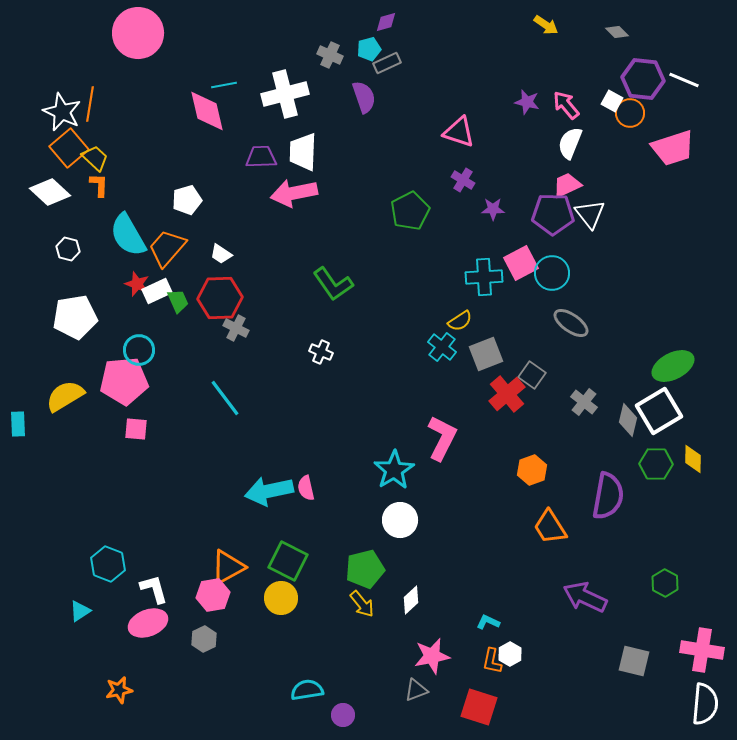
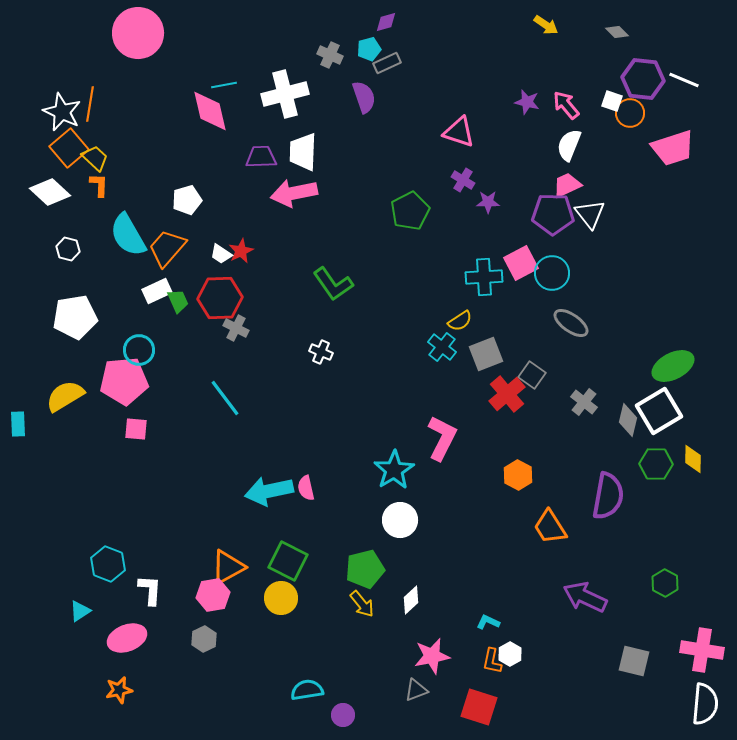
white square at (612, 101): rotated 10 degrees counterclockwise
pink diamond at (207, 111): moved 3 px right
white semicircle at (570, 143): moved 1 px left, 2 px down
purple star at (493, 209): moved 5 px left, 7 px up
red star at (137, 284): moved 104 px right, 33 px up; rotated 25 degrees clockwise
orange hexagon at (532, 470): moved 14 px left, 5 px down; rotated 12 degrees counterclockwise
white L-shape at (154, 589): moved 4 px left, 1 px down; rotated 20 degrees clockwise
pink ellipse at (148, 623): moved 21 px left, 15 px down
